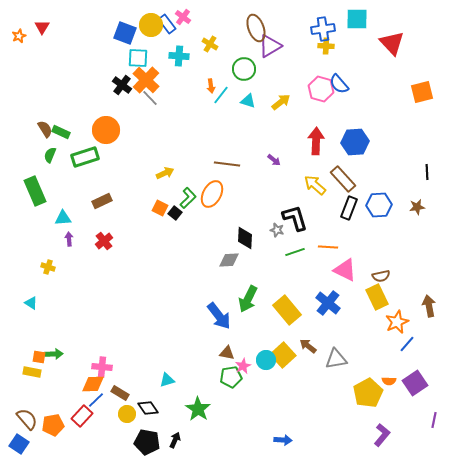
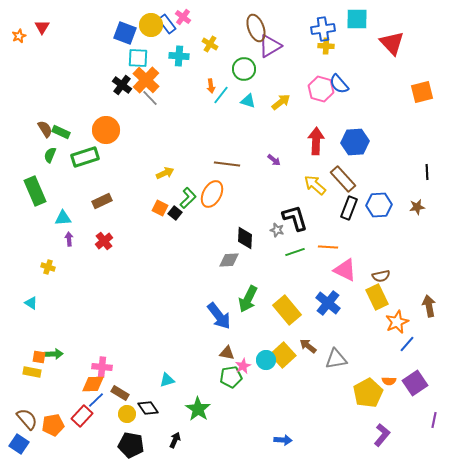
black pentagon at (147, 442): moved 16 px left, 3 px down
